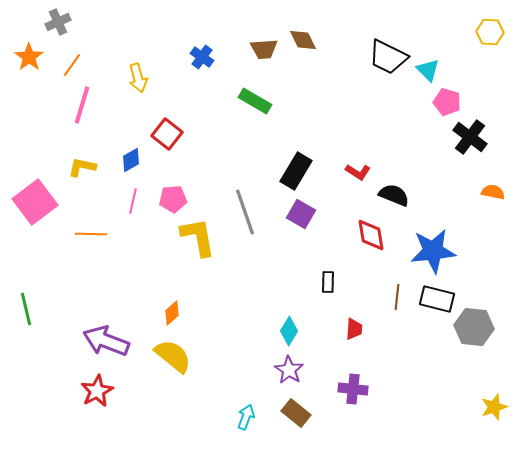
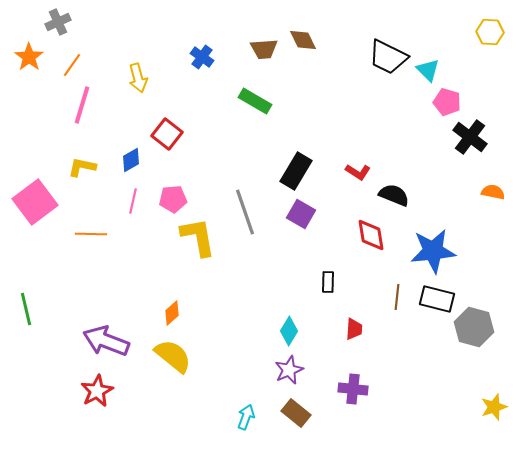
gray hexagon at (474, 327): rotated 9 degrees clockwise
purple star at (289, 370): rotated 16 degrees clockwise
